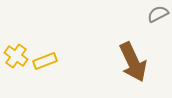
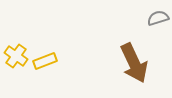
gray semicircle: moved 4 px down; rotated 10 degrees clockwise
brown arrow: moved 1 px right, 1 px down
